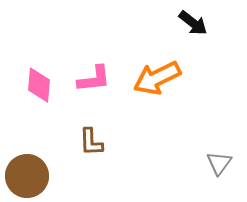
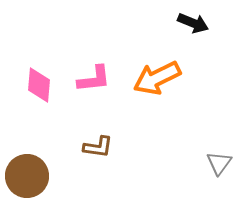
black arrow: rotated 16 degrees counterclockwise
brown L-shape: moved 7 px right, 5 px down; rotated 80 degrees counterclockwise
